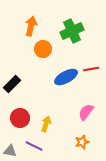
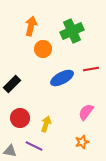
blue ellipse: moved 4 px left, 1 px down
